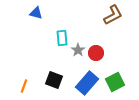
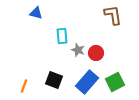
brown L-shape: rotated 70 degrees counterclockwise
cyan rectangle: moved 2 px up
gray star: rotated 16 degrees counterclockwise
blue rectangle: moved 1 px up
